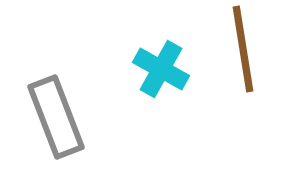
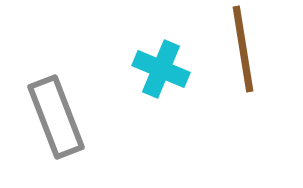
cyan cross: rotated 6 degrees counterclockwise
